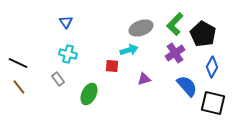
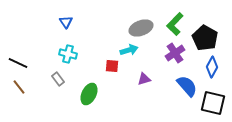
black pentagon: moved 2 px right, 4 px down
